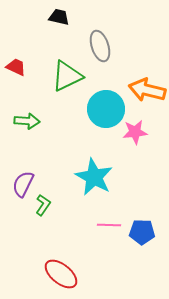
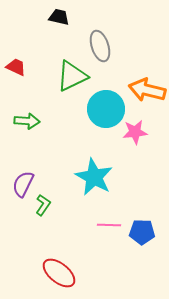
green triangle: moved 5 px right
red ellipse: moved 2 px left, 1 px up
